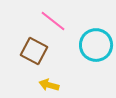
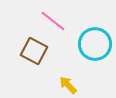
cyan circle: moved 1 px left, 1 px up
yellow arrow: moved 19 px right; rotated 30 degrees clockwise
